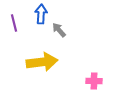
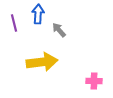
blue arrow: moved 3 px left
